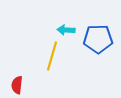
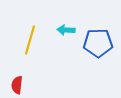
blue pentagon: moved 4 px down
yellow line: moved 22 px left, 16 px up
